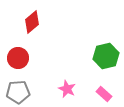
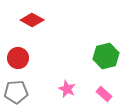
red diamond: moved 2 px up; rotated 70 degrees clockwise
gray pentagon: moved 2 px left
